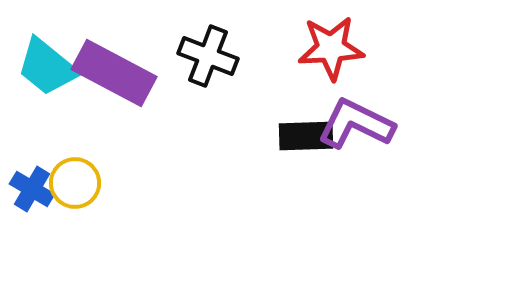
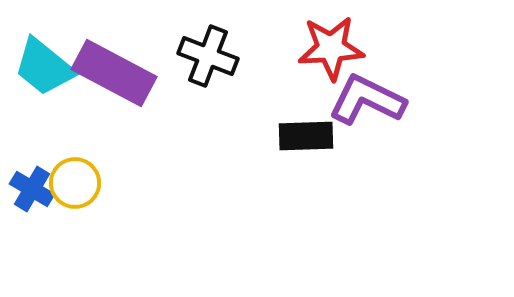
cyan trapezoid: moved 3 px left
purple L-shape: moved 11 px right, 24 px up
